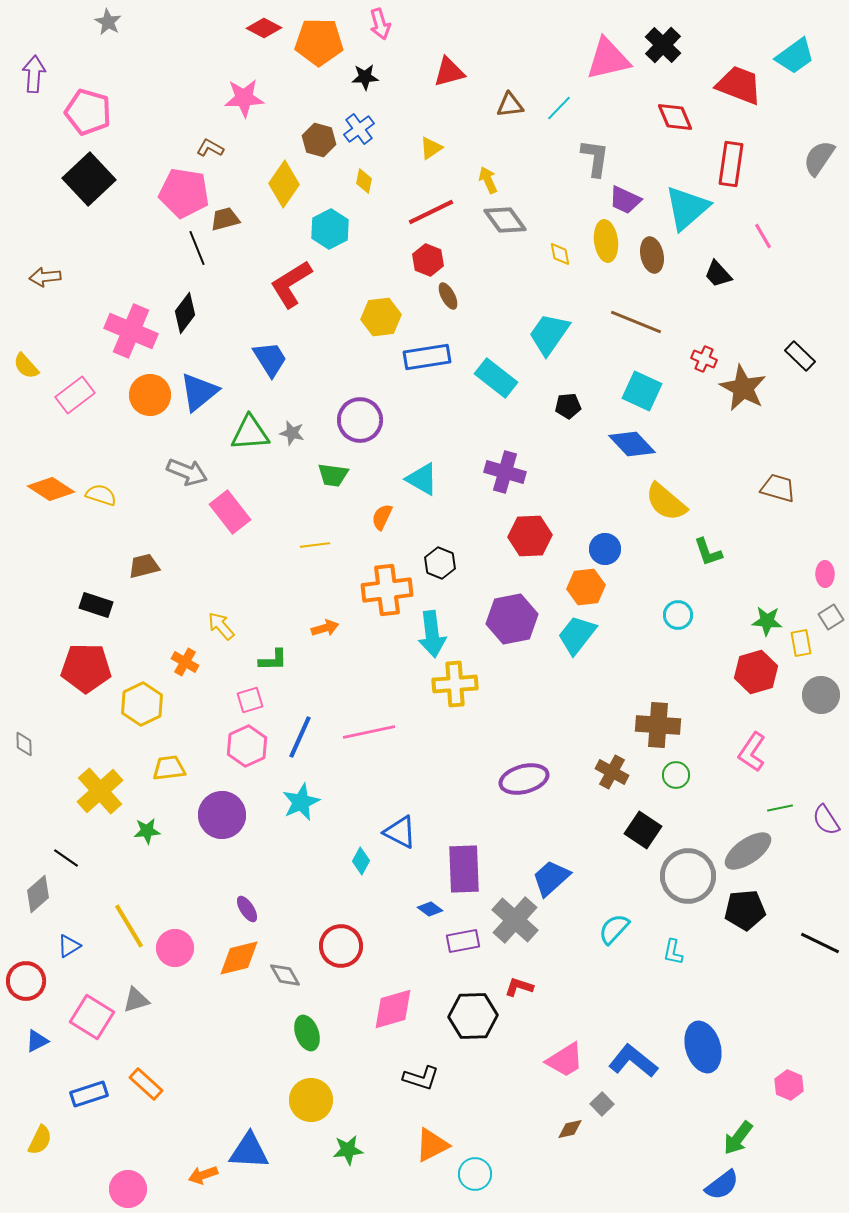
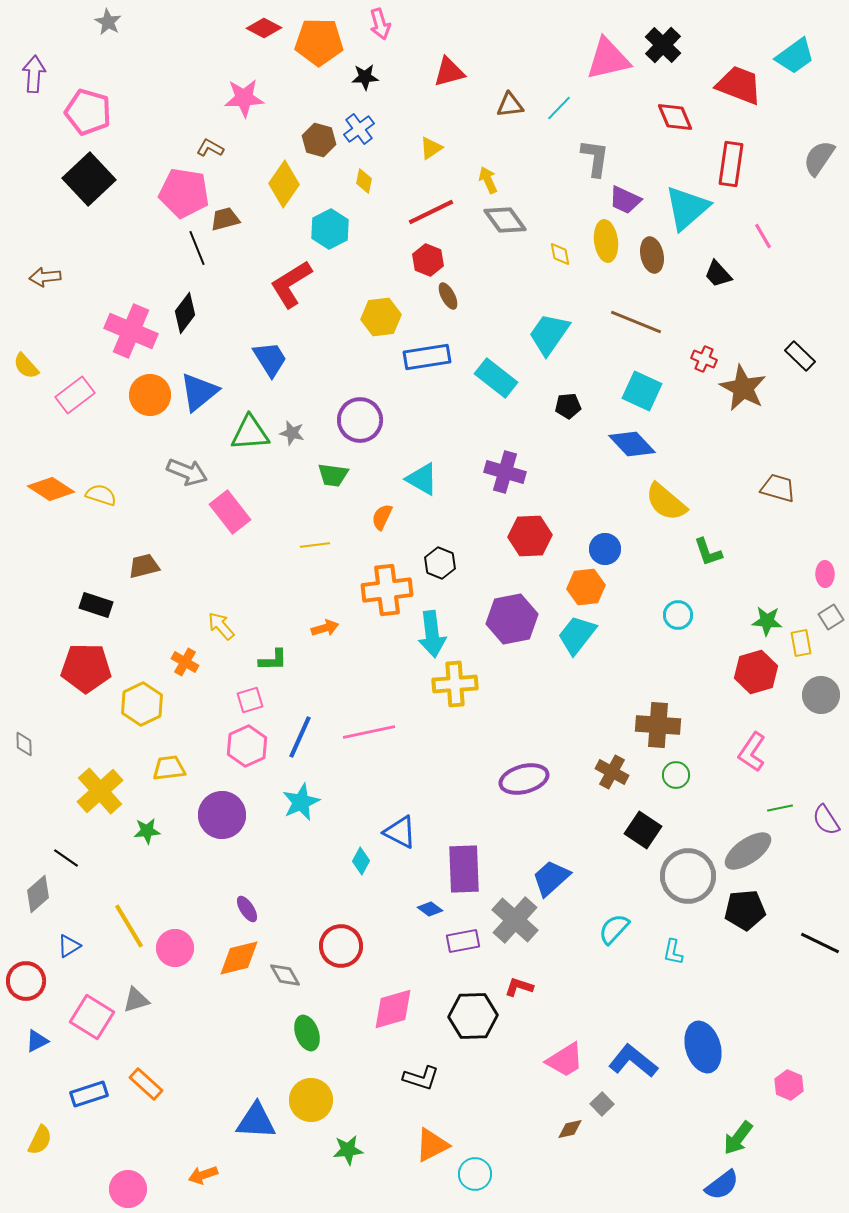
blue triangle at (249, 1151): moved 7 px right, 30 px up
